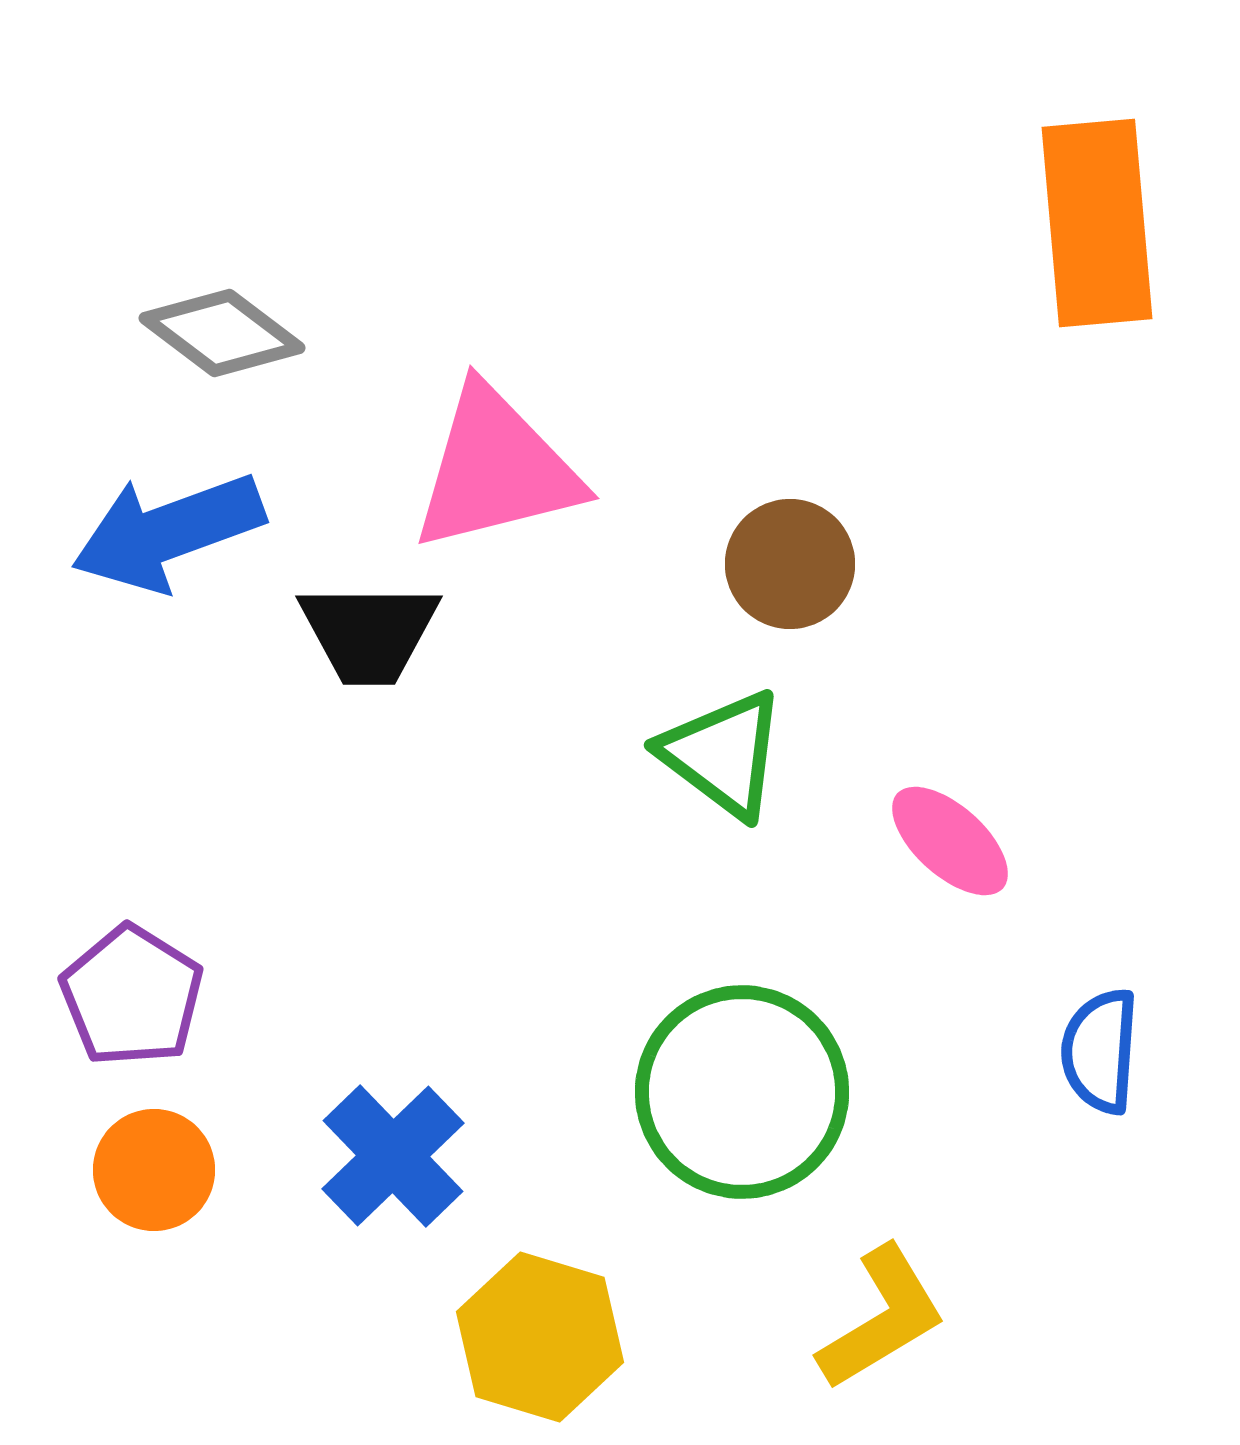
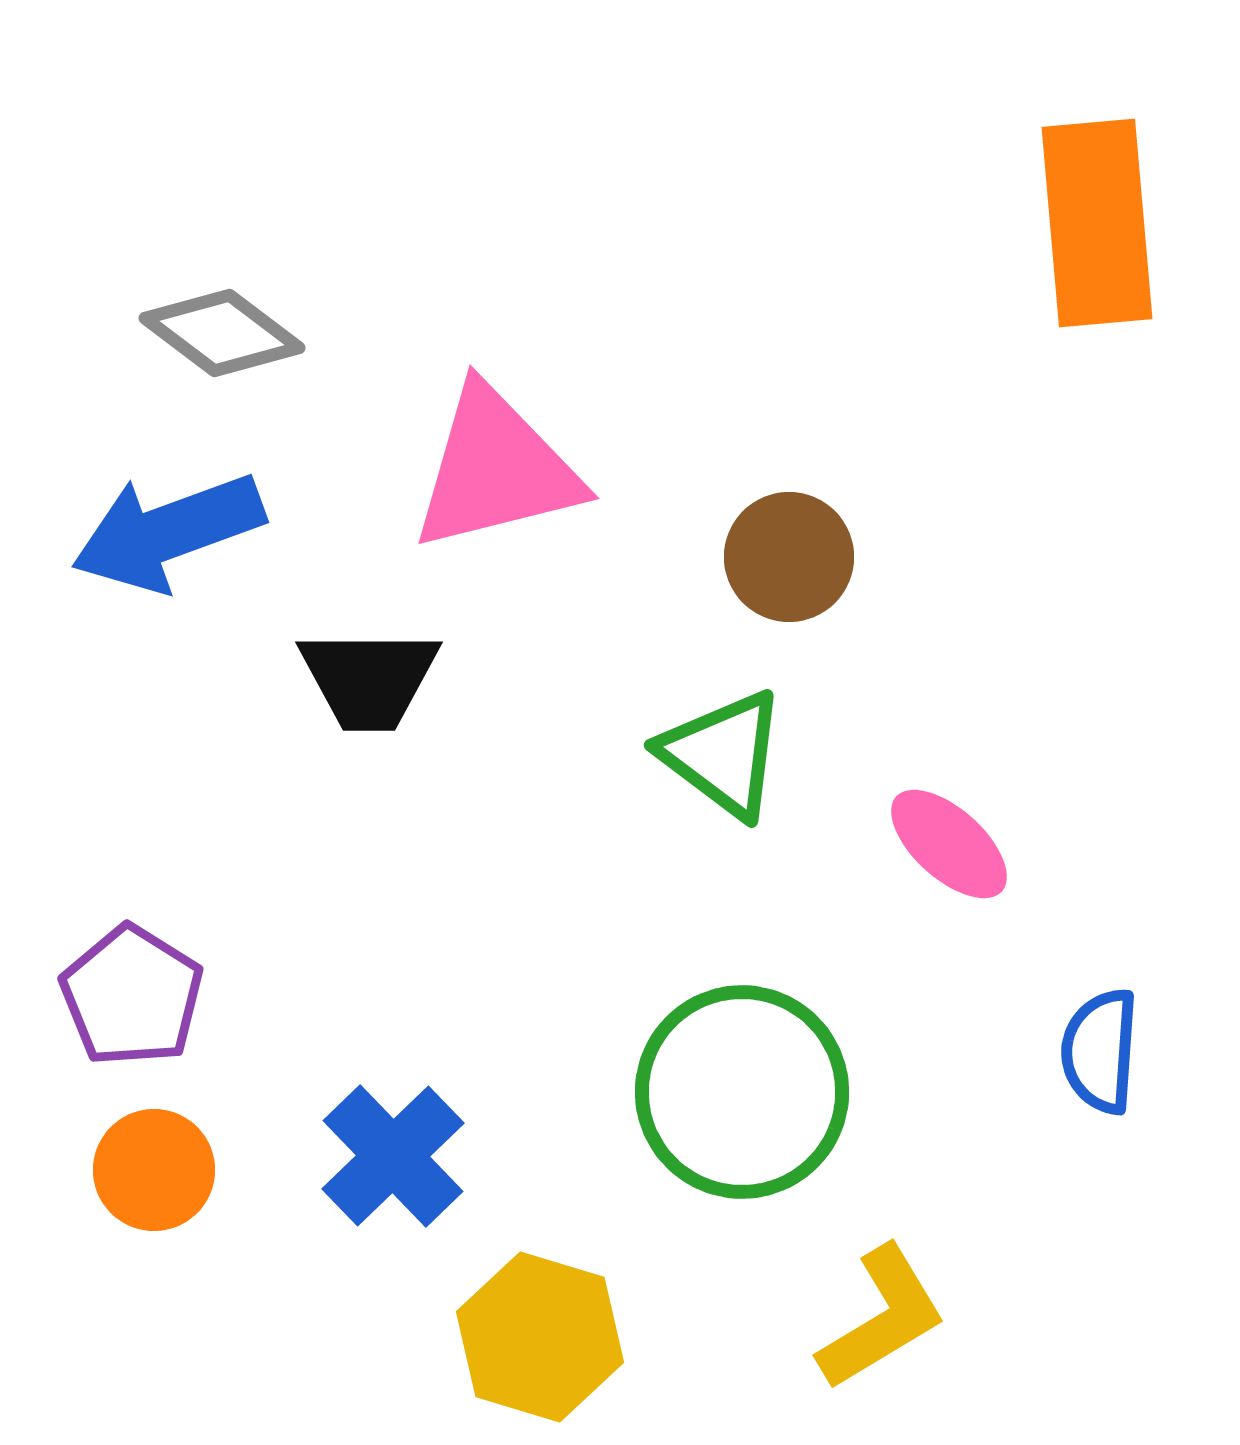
brown circle: moved 1 px left, 7 px up
black trapezoid: moved 46 px down
pink ellipse: moved 1 px left, 3 px down
